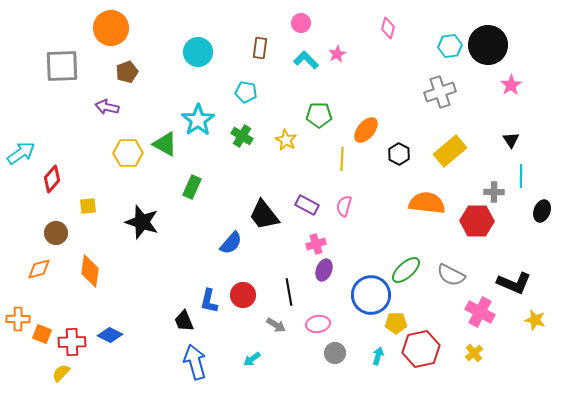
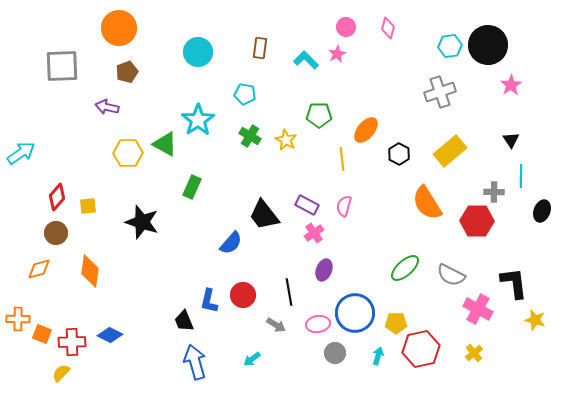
pink circle at (301, 23): moved 45 px right, 4 px down
orange circle at (111, 28): moved 8 px right
cyan pentagon at (246, 92): moved 1 px left, 2 px down
green cross at (242, 136): moved 8 px right
yellow line at (342, 159): rotated 10 degrees counterclockwise
red diamond at (52, 179): moved 5 px right, 18 px down
orange semicircle at (427, 203): rotated 129 degrees counterclockwise
pink cross at (316, 244): moved 2 px left, 11 px up; rotated 18 degrees counterclockwise
green ellipse at (406, 270): moved 1 px left, 2 px up
black L-shape at (514, 283): rotated 120 degrees counterclockwise
blue circle at (371, 295): moved 16 px left, 18 px down
pink cross at (480, 312): moved 2 px left, 3 px up
